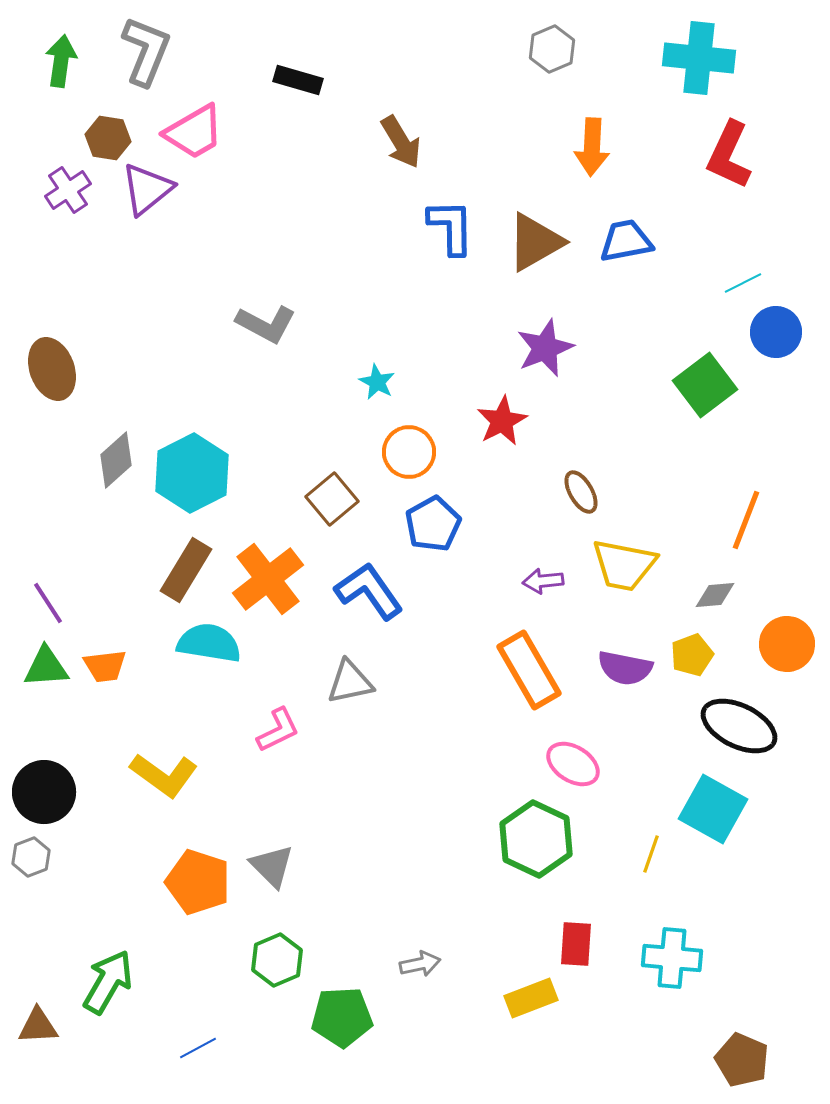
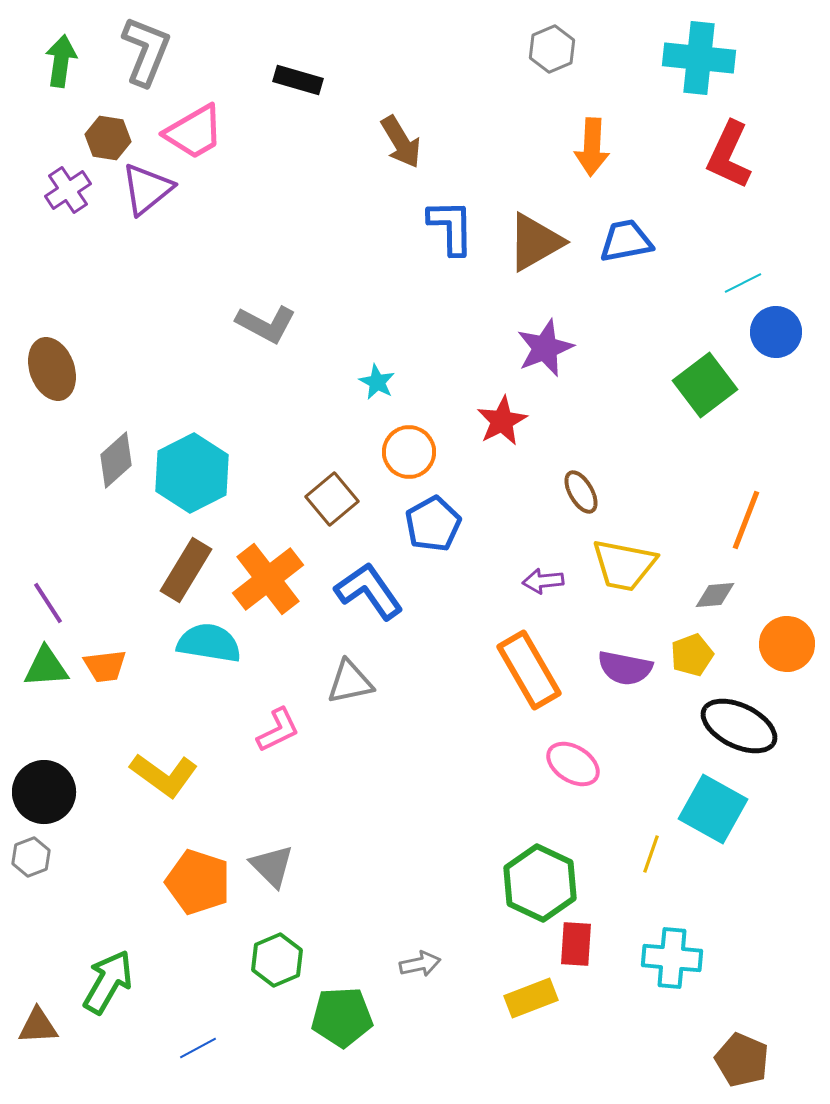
green hexagon at (536, 839): moved 4 px right, 44 px down
